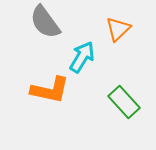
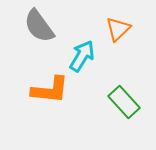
gray semicircle: moved 6 px left, 4 px down
cyan arrow: moved 1 px up
orange L-shape: rotated 6 degrees counterclockwise
